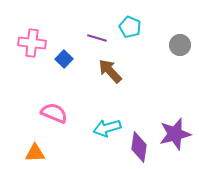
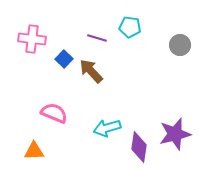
cyan pentagon: rotated 15 degrees counterclockwise
pink cross: moved 4 px up
brown arrow: moved 19 px left
orange triangle: moved 1 px left, 2 px up
